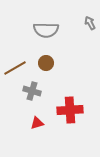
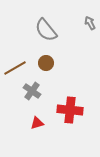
gray semicircle: rotated 50 degrees clockwise
gray cross: rotated 18 degrees clockwise
red cross: rotated 10 degrees clockwise
